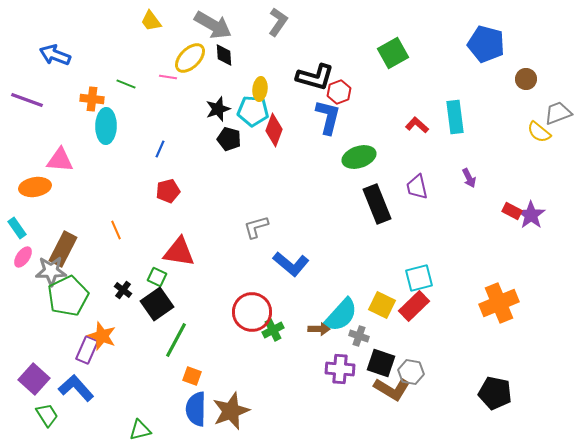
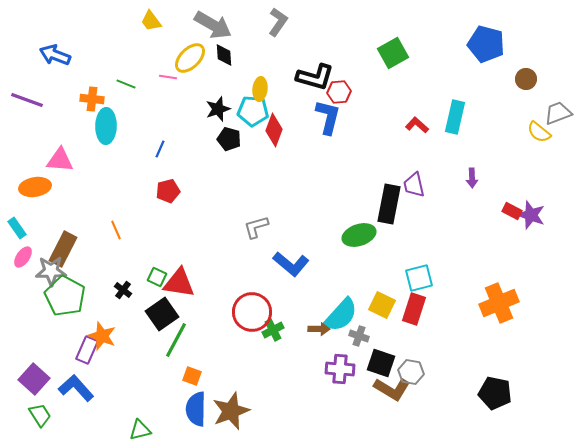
red hexagon at (339, 92): rotated 15 degrees clockwise
cyan rectangle at (455, 117): rotated 20 degrees clockwise
green ellipse at (359, 157): moved 78 px down
purple arrow at (469, 178): moved 3 px right; rotated 24 degrees clockwise
purple trapezoid at (417, 187): moved 3 px left, 2 px up
black rectangle at (377, 204): moved 12 px right; rotated 33 degrees clockwise
purple star at (531, 215): rotated 16 degrees counterclockwise
red triangle at (179, 252): moved 31 px down
green pentagon at (68, 296): moved 3 px left; rotated 18 degrees counterclockwise
black square at (157, 304): moved 5 px right, 10 px down
red rectangle at (414, 306): moved 3 px down; rotated 28 degrees counterclockwise
green trapezoid at (47, 415): moved 7 px left
